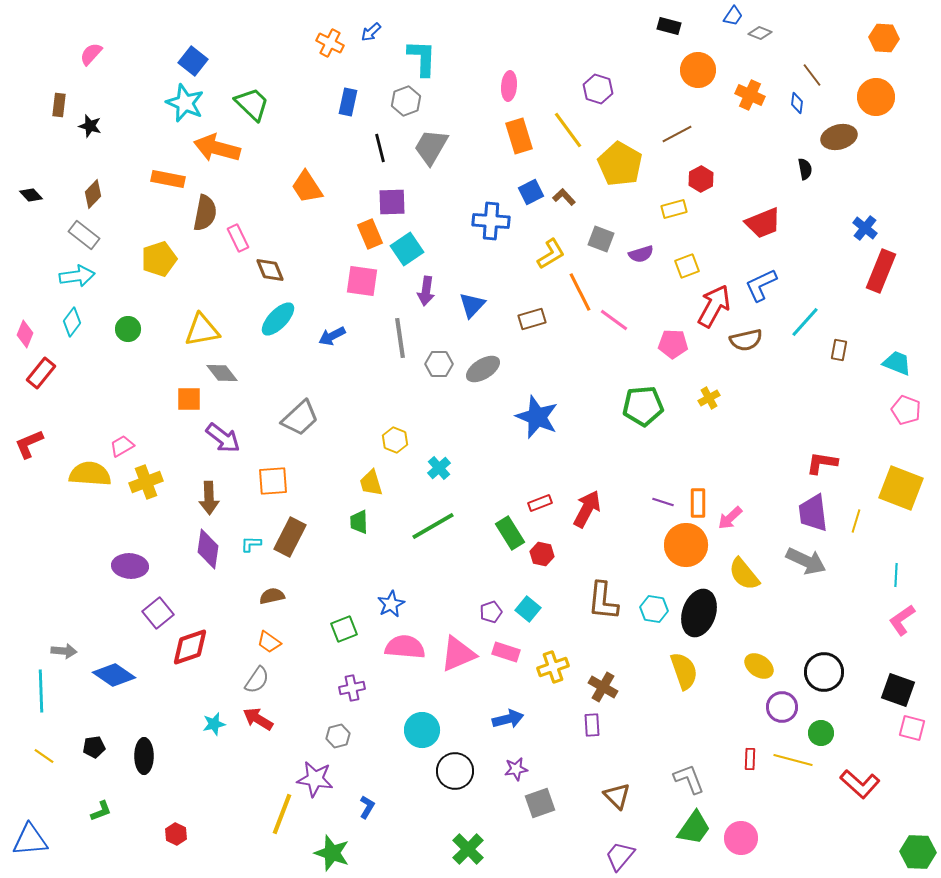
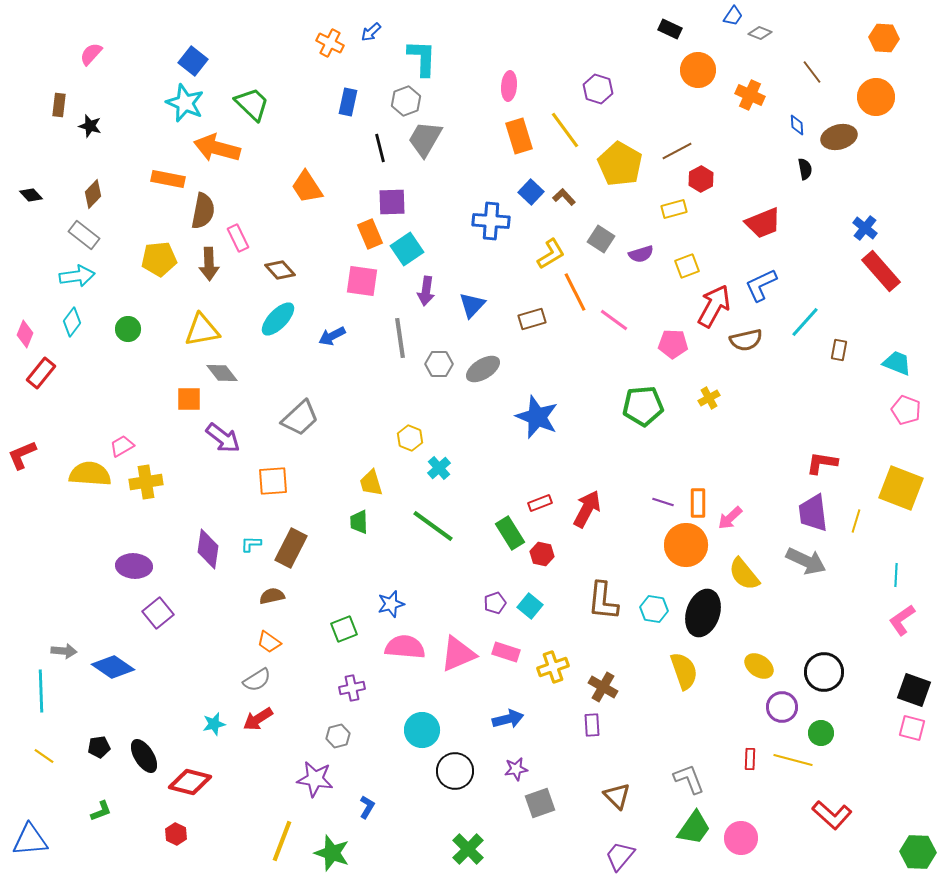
black rectangle at (669, 26): moved 1 px right, 3 px down; rotated 10 degrees clockwise
brown line at (812, 75): moved 3 px up
blue diamond at (797, 103): moved 22 px down; rotated 10 degrees counterclockwise
yellow line at (568, 130): moved 3 px left
brown line at (677, 134): moved 17 px down
gray trapezoid at (431, 147): moved 6 px left, 8 px up
blue square at (531, 192): rotated 20 degrees counterclockwise
brown semicircle at (205, 213): moved 2 px left, 2 px up
gray square at (601, 239): rotated 12 degrees clockwise
yellow pentagon at (159, 259): rotated 12 degrees clockwise
brown diamond at (270, 270): moved 10 px right; rotated 20 degrees counterclockwise
red rectangle at (881, 271): rotated 63 degrees counterclockwise
orange line at (580, 292): moved 5 px left
yellow hexagon at (395, 440): moved 15 px right, 2 px up
red L-shape at (29, 444): moved 7 px left, 11 px down
yellow cross at (146, 482): rotated 12 degrees clockwise
brown arrow at (209, 498): moved 234 px up
green line at (433, 526): rotated 66 degrees clockwise
brown rectangle at (290, 537): moved 1 px right, 11 px down
purple ellipse at (130, 566): moved 4 px right
blue star at (391, 604): rotated 12 degrees clockwise
cyan square at (528, 609): moved 2 px right, 3 px up
purple pentagon at (491, 612): moved 4 px right, 9 px up
black ellipse at (699, 613): moved 4 px right
red diamond at (190, 647): moved 135 px down; rotated 33 degrees clockwise
blue diamond at (114, 675): moved 1 px left, 8 px up
gray semicircle at (257, 680): rotated 24 degrees clockwise
black square at (898, 690): moved 16 px right
red arrow at (258, 719): rotated 64 degrees counterclockwise
black pentagon at (94, 747): moved 5 px right
black ellipse at (144, 756): rotated 32 degrees counterclockwise
red L-shape at (860, 784): moved 28 px left, 31 px down
yellow line at (282, 814): moved 27 px down
